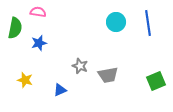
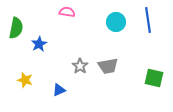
pink semicircle: moved 29 px right
blue line: moved 3 px up
green semicircle: moved 1 px right
blue star: moved 1 px down; rotated 14 degrees counterclockwise
gray star: rotated 14 degrees clockwise
gray trapezoid: moved 9 px up
green square: moved 2 px left, 3 px up; rotated 36 degrees clockwise
blue triangle: moved 1 px left
